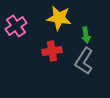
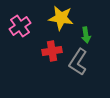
yellow star: moved 2 px right
pink cross: moved 4 px right
gray L-shape: moved 6 px left, 1 px down
